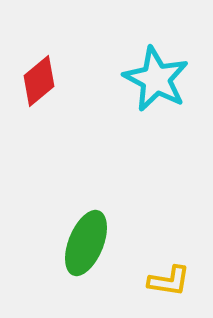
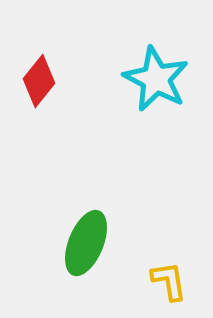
red diamond: rotated 12 degrees counterclockwise
yellow L-shape: rotated 108 degrees counterclockwise
